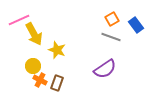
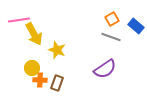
pink line: rotated 15 degrees clockwise
blue rectangle: moved 1 px down; rotated 14 degrees counterclockwise
yellow circle: moved 1 px left, 2 px down
orange cross: rotated 24 degrees counterclockwise
